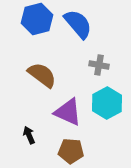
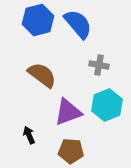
blue hexagon: moved 1 px right, 1 px down
cyan hexagon: moved 2 px down; rotated 8 degrees clockwise
purple triangle: rotated 44 degrees counterclockwise
